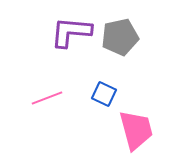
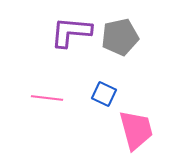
pink line: rotated 28 degrees clockwise
